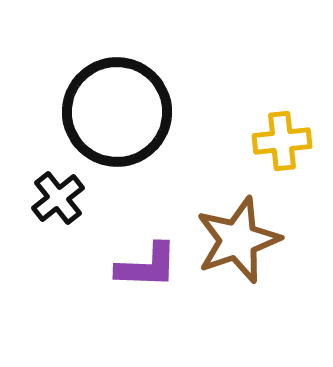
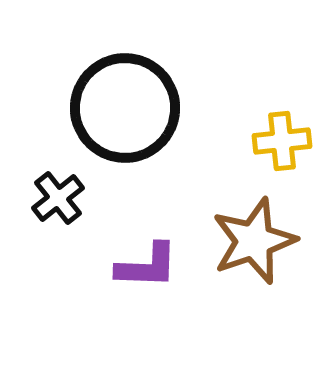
black circle: moved 8 px right, 4 px up
brown star: moved 16 px right, 1 px down
